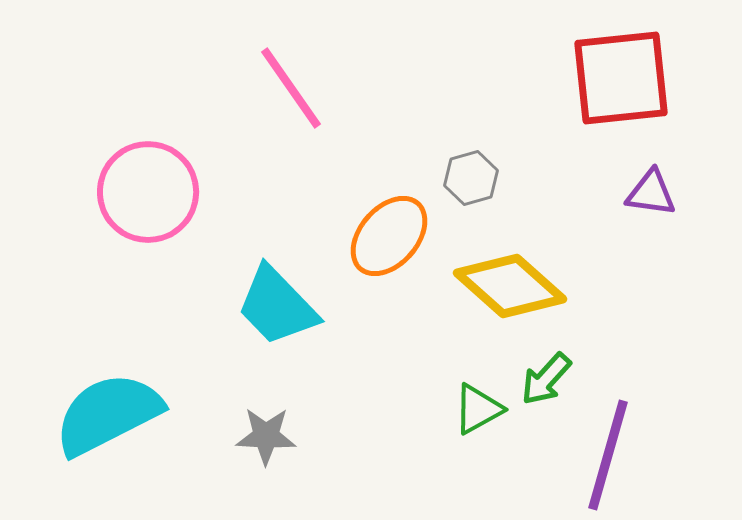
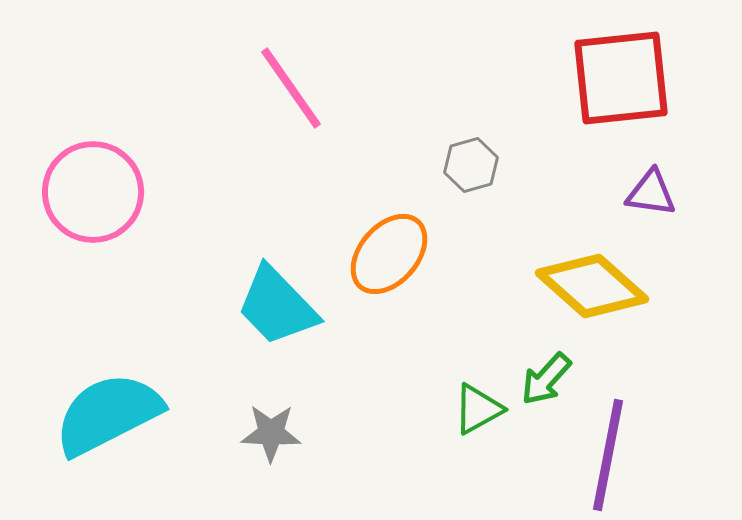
gray hexagon: moved 13 px up
pink circle: moved 55 px left
orange ellipse: moved 18 px down
yellow diamond: moved 82 px right
gray star: moved 5 px right, 3 px up
purple line: rotated 5 degrees counterclockwise
